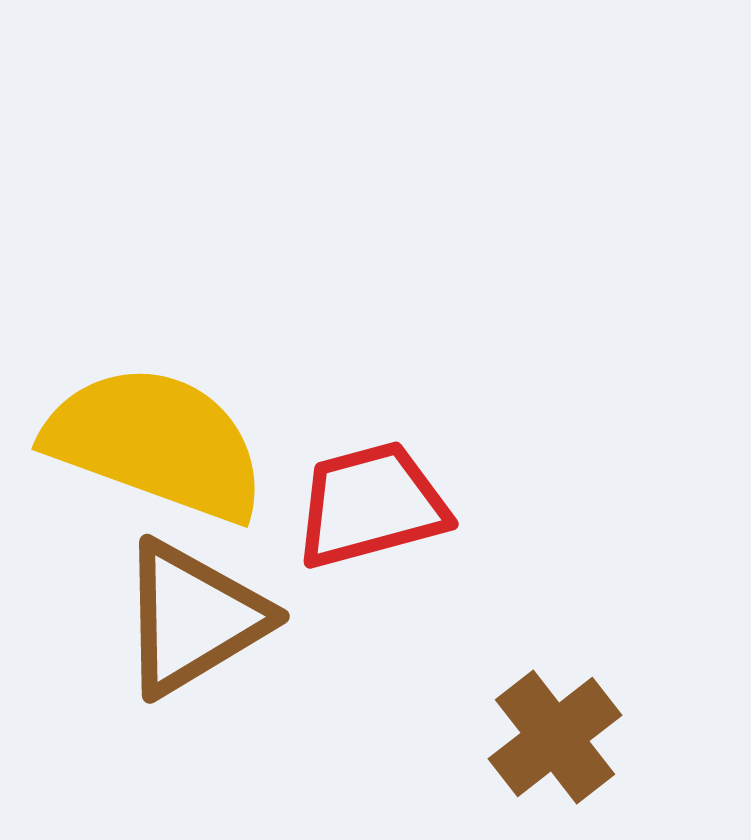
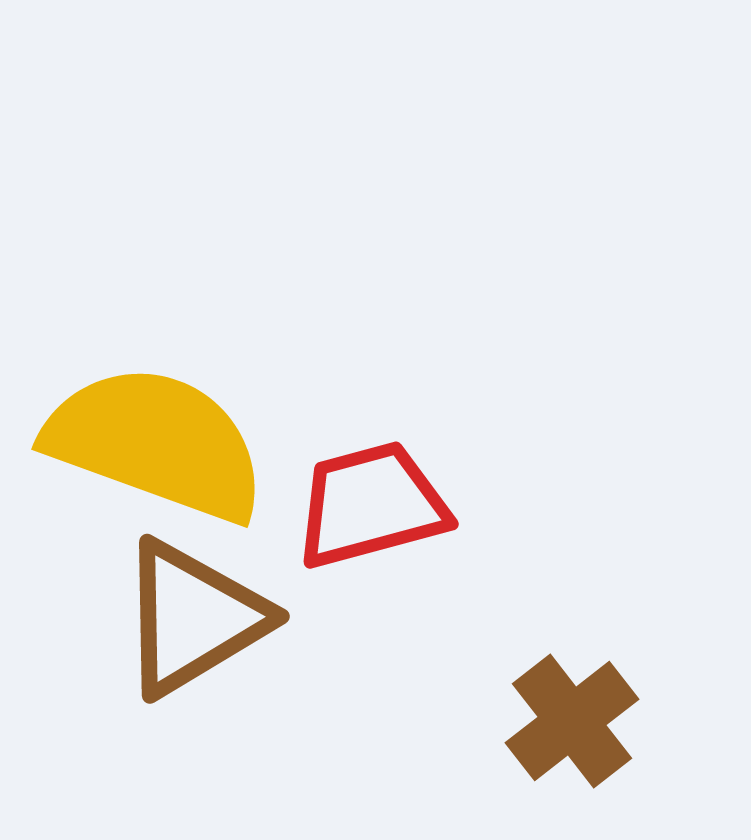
brown cross: moved 17 px right, 16 px up
